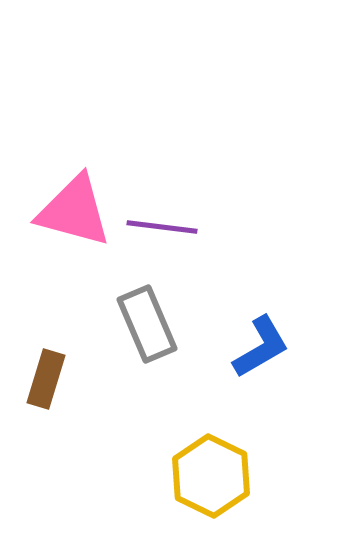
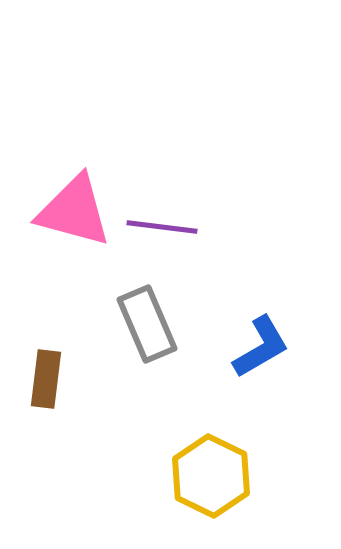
brown rectangle: rotated 10 degrees counterclockwise
